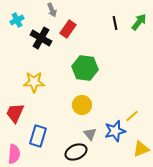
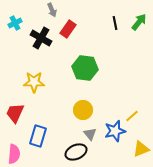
cyan cross: moved 2 px left, 3 px down
yellow circle: moved 1 px right, 5 px down
